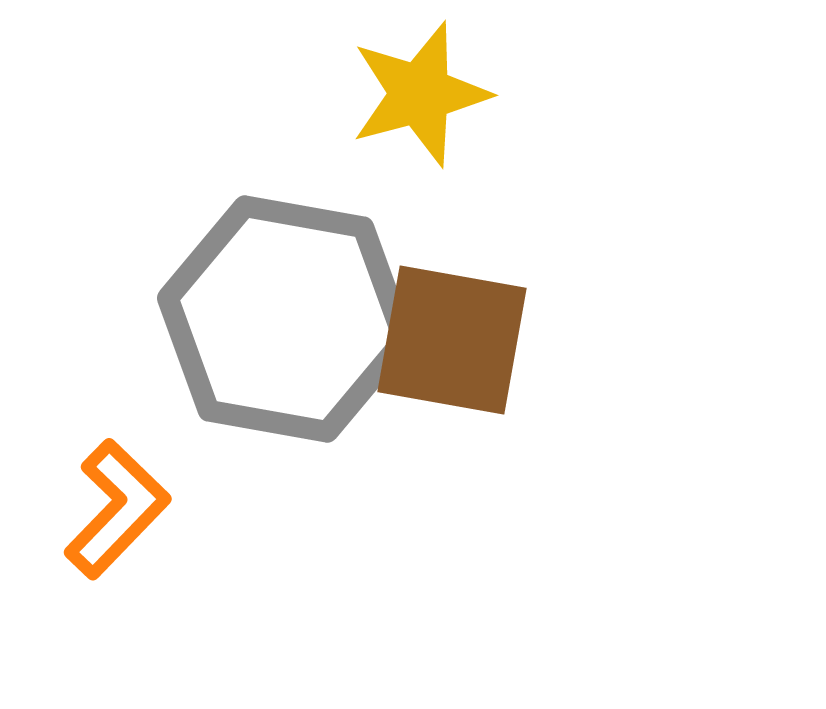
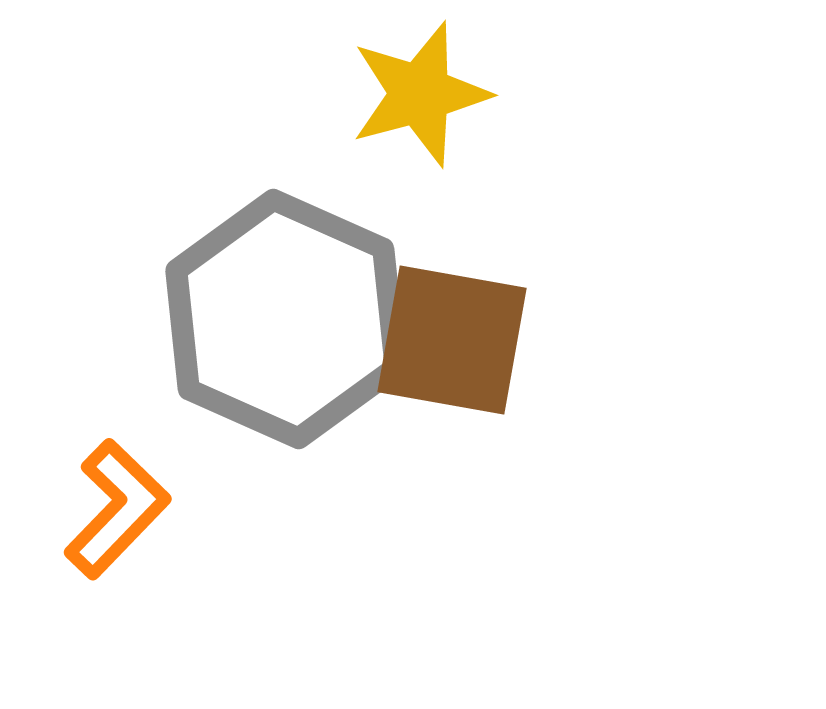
gray hexagon: rotated 14 degrees clockwise
